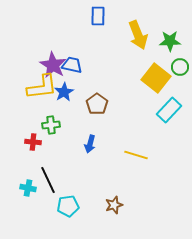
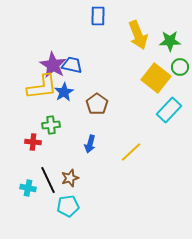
yellow line: moved 5 px left, 3 px up; rotated 60 degrees counterclockwise
brown star: moved 44 px left, 27 px up
